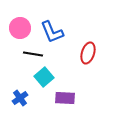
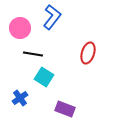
blue L-shape: moved 15 px up; rotated 120 degrees counterclockwise
cyan square: rotated 18 degrees counterclockwise
purple rectangle: moved 11 px down; rotated 18 degrees clockwise
